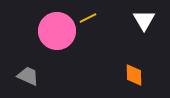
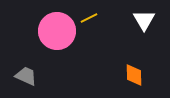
yellow line: moved 1 px right
gray trapezoid: moved 2 px left
